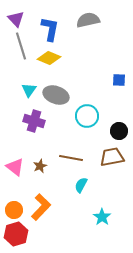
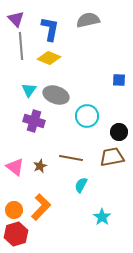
gray line: rotated 12 degrees clockwise
black circle: moved 1 px down
